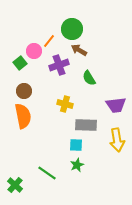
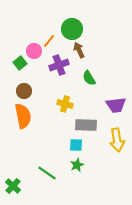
brown arrow: rotated 35 degrees clockwise
green cross: moved 2 px left, 1 px down
